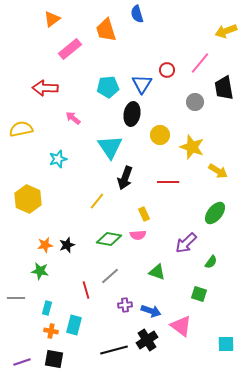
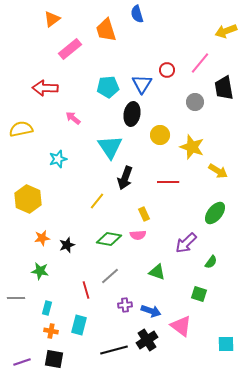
orange star at (45, 245): moved 3 px left, 7 px up
cyan rectangle at (74, 325): moved 5 px right
